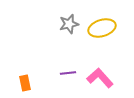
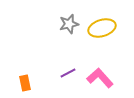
purple line: rotated 21 degrees counterclockwise
